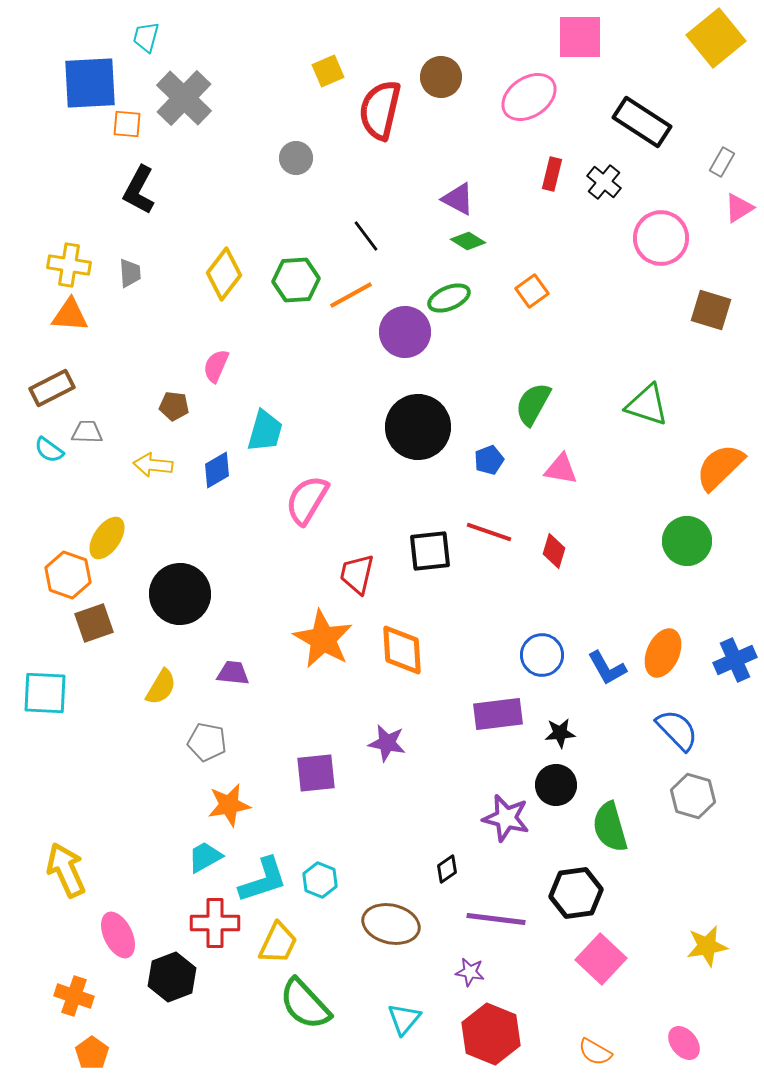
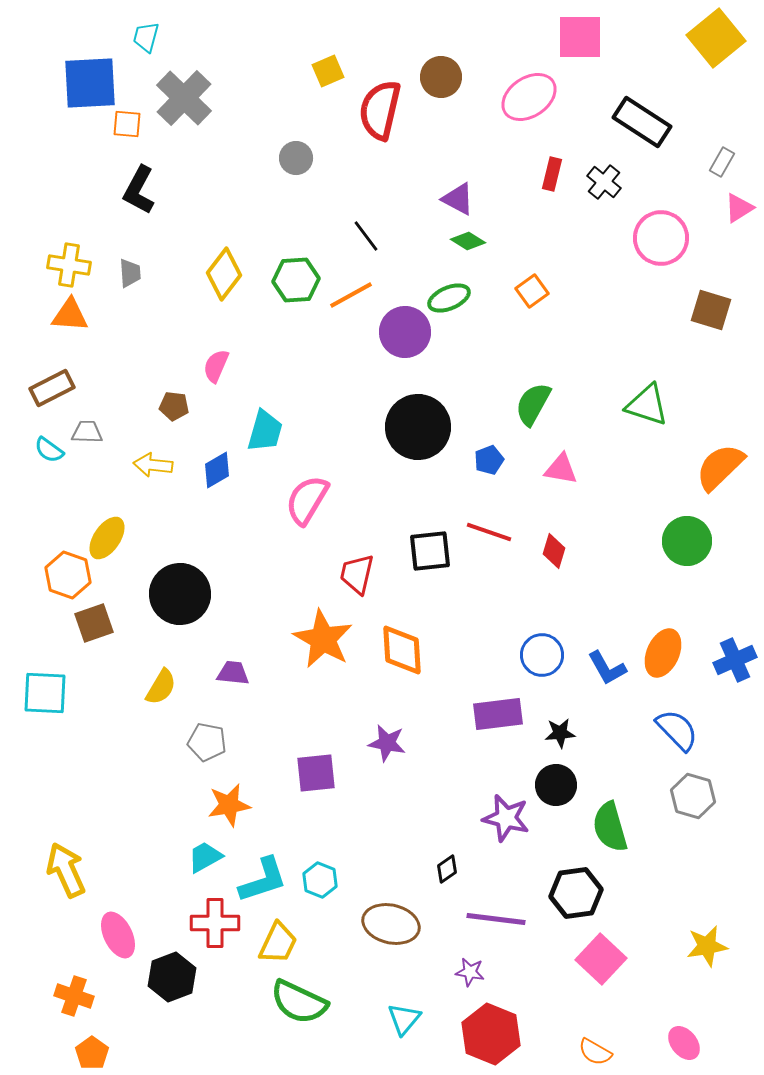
green semicircle at (305, 1004): moved 6 px left, 2 px up; rotated 22 degrees counterclockwise
